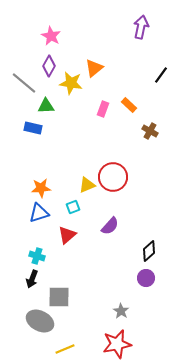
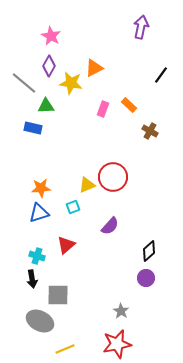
orange triangle: rotated 12 degrees clockwise
red triangle: moved 1 px left, 10 px down
black arrow: rotated 30 degrees counterclockwise
gray square: moved 1 px left, 2 px up
